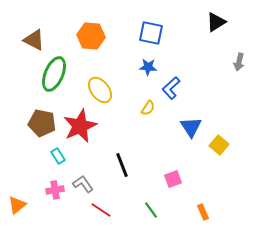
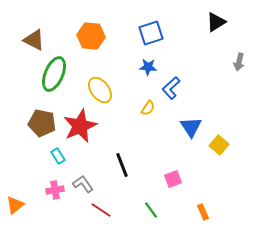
blue square: rotated 30 degrees counterclockwise
orange triangle: moved 2 px left
